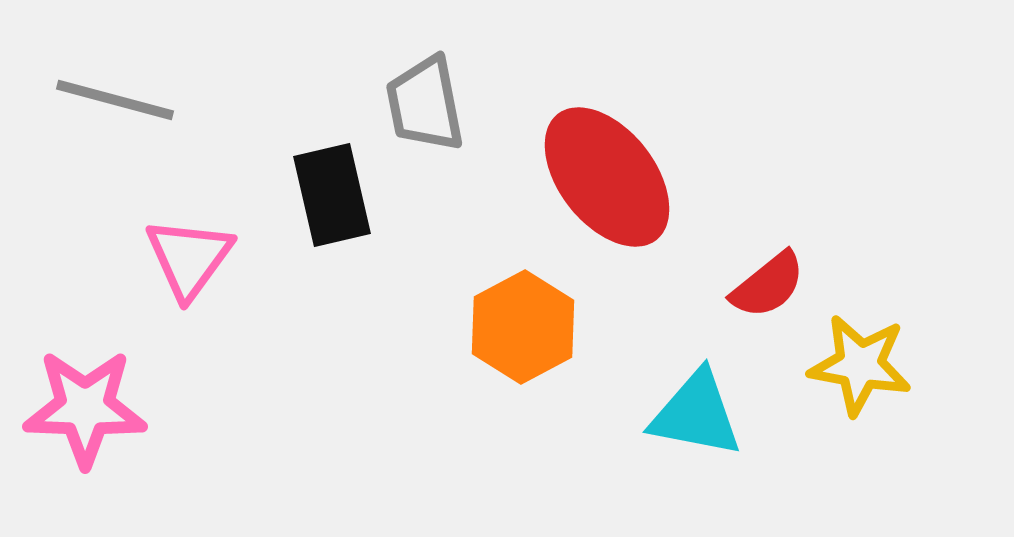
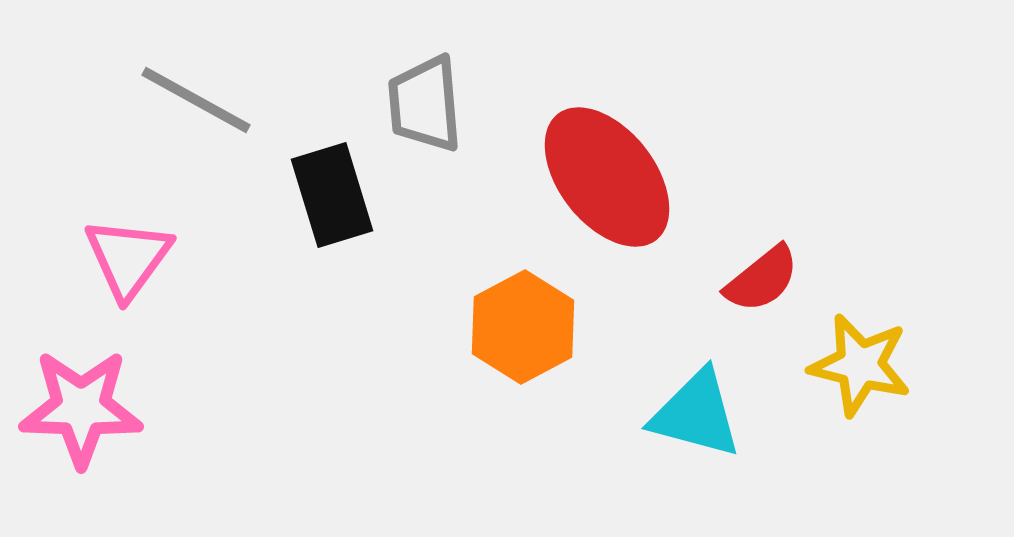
gray line: moved 81 px right; rotated 14 degrees clockwise
gray trapezoid: rotated 6 degrees clockwise
black rectangle: rotated 4 degrees counterclockwise
pink triangle: moved 61 px left
red semicircle: moved 6 px left, 6 px up
yellow star: rotated 4 degrees clockwise
pink star: moved 4 px left
cyan triangle: rotated 4 degrees clockwise
